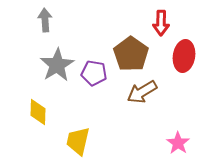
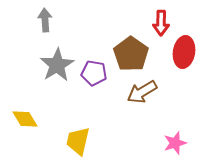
red ellipse: moved 4 px up
yellow diamond: moved 13 px left, 7 px down; rotated 32 degrees counterclockwise
pink star: moved 3 px left; rotated 20 degrees clockwise
